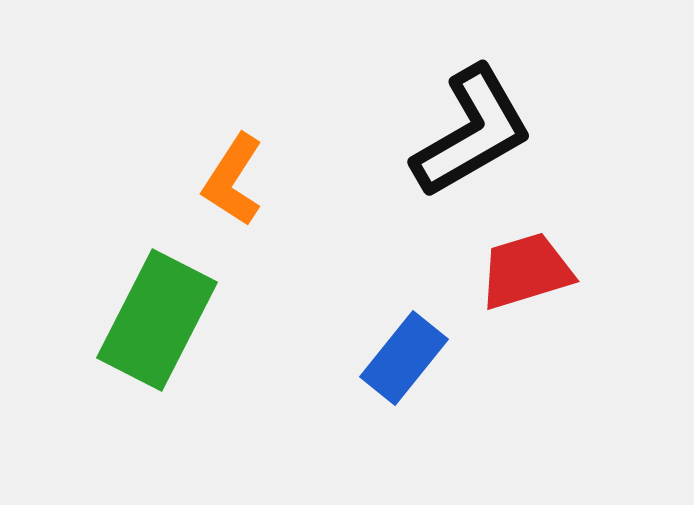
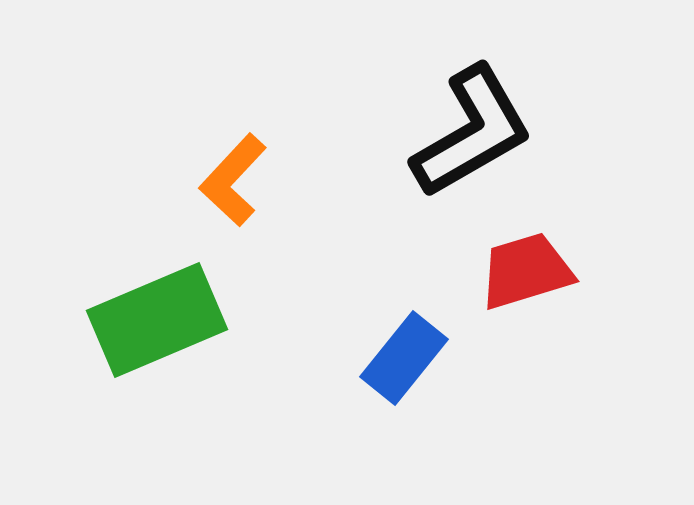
orange L-shape: rotated 10 degrees clockwise
green rectangle: rotated 40 degrees clockwise
